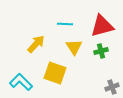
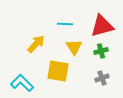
yellow square: moved 3 px right, 2 px up; rotated 10 degrees counterclockwise
cyan L-shape: moved 1 px right, 1 px down
gray cross: moved 10 px left, 9 px up
